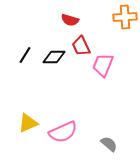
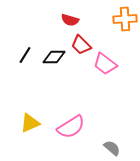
orange cross: moved 2 px down
red trapezoid: moved 1 px up; rotated 20 degrees counterclockwise
pink trapezoid: moved 2 px right, 1 px up; rotated 75 degrees counterclockwise
yellow triangle: moved 2 px right
pink semicircle: moved 8 px right, 5 px up; rotated 8 degrees counterclockwise
gray semicircle: moved 3 px right, 4 px down
